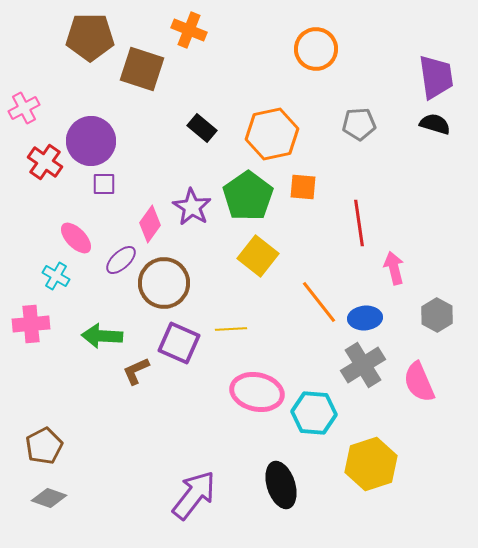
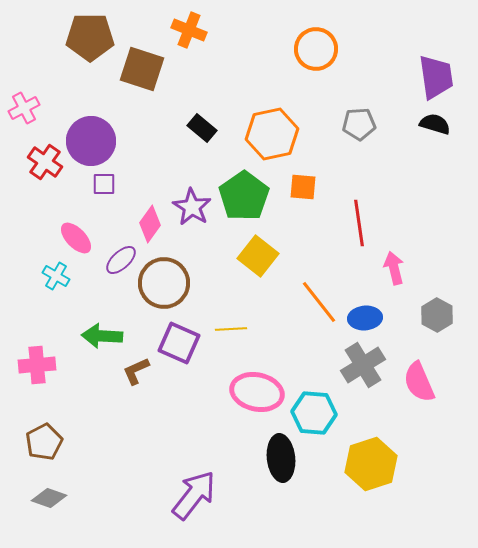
green pentagon at (248, 196): moved 4 px left
pink cross at (31, 324): moved 6 px right, 41 px down
brown pentagon at (44, 446): moved 4 px up
black ellipse at (281, 485): moved 27 px up; rotated 12 degrees clockwise
